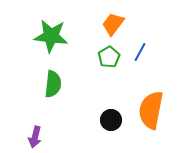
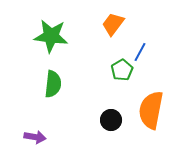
green pentagon: moved 13 px right, 13 px down
purple arrow: rotated 95 degrees counterclockwise
